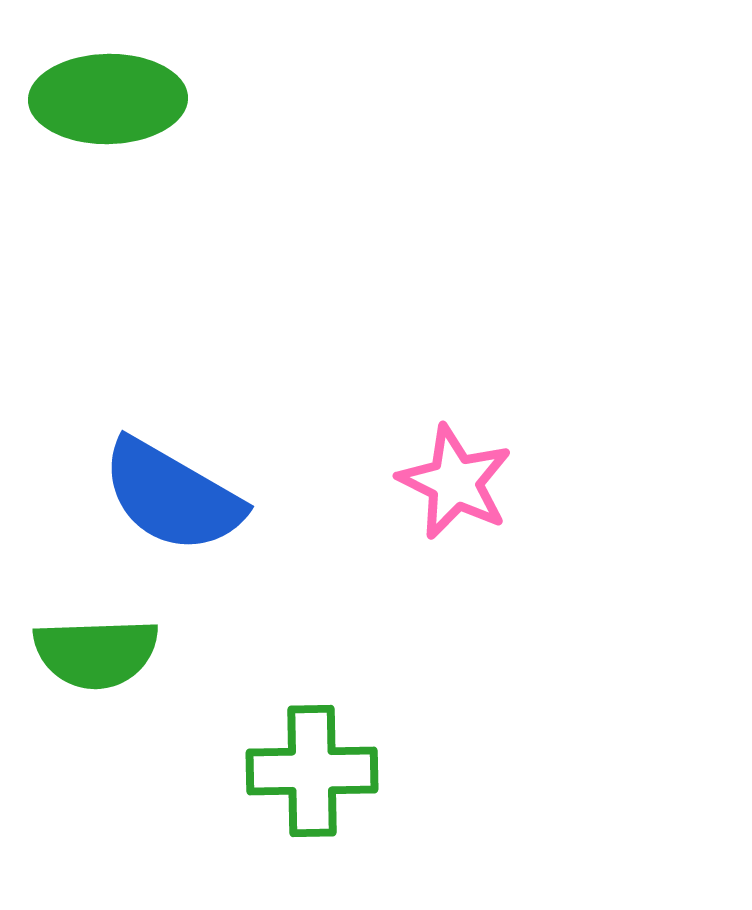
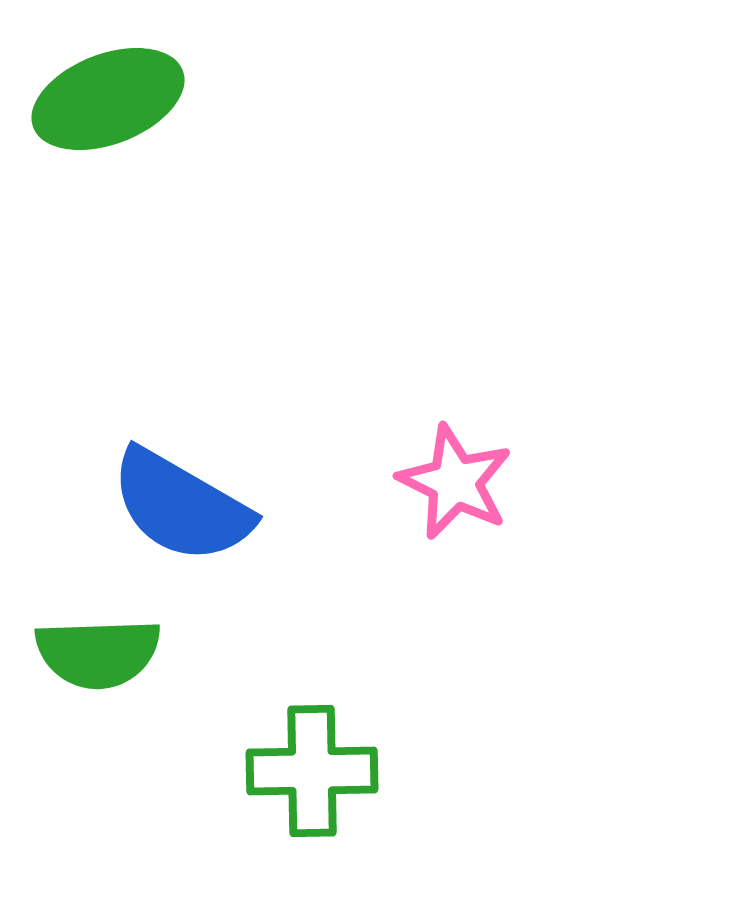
green ellipse: rotated 20 degrees counterclockwise
blue semicircle: moved 9 px right, 10 px down
green semicircle: moved 2 px right
